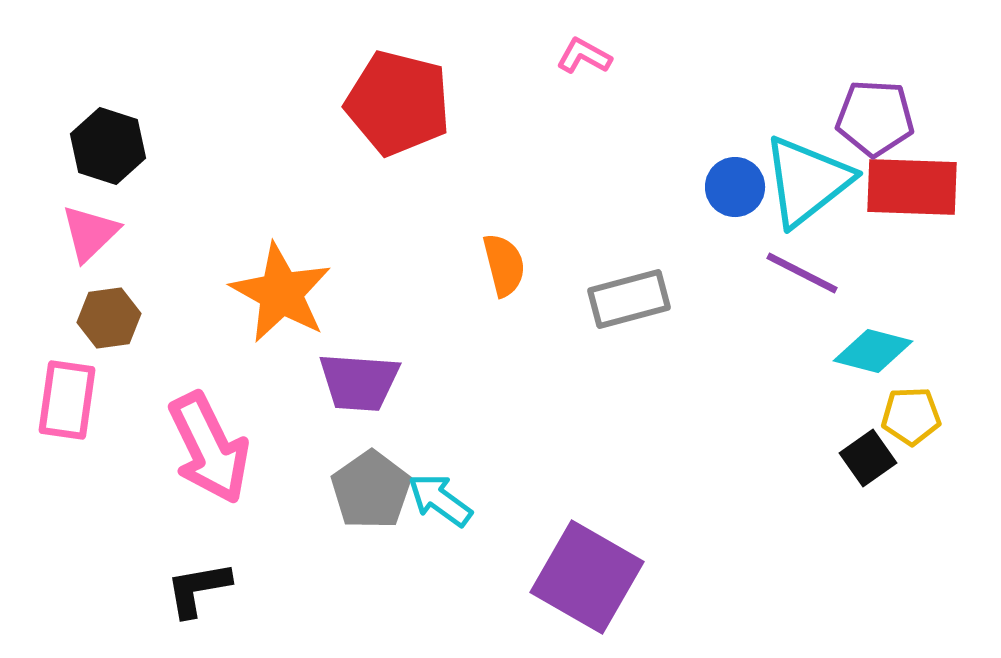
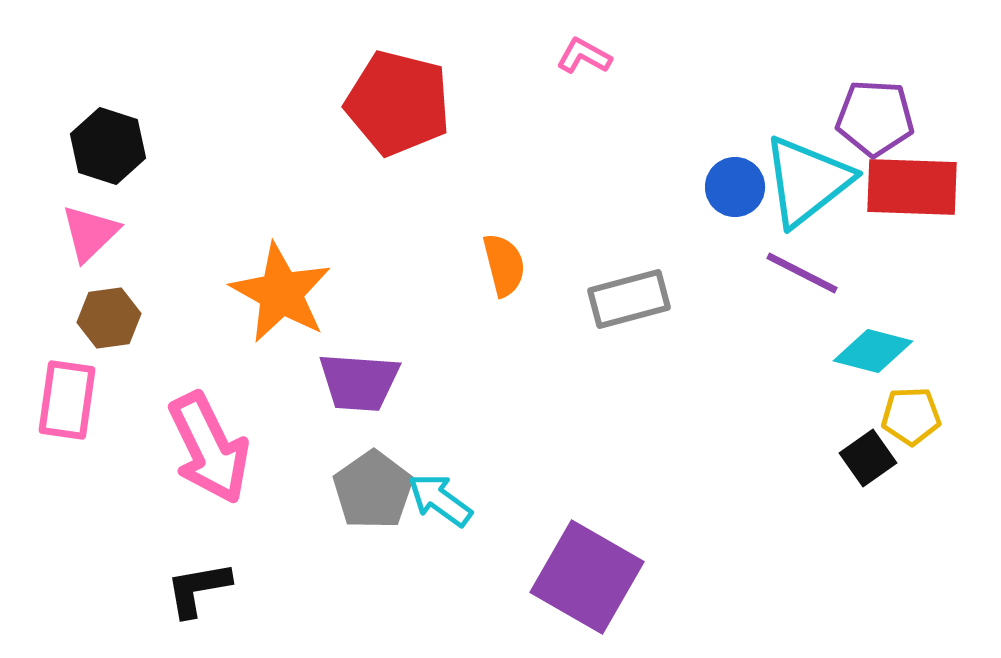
gray pentagon: moved 2 px right
